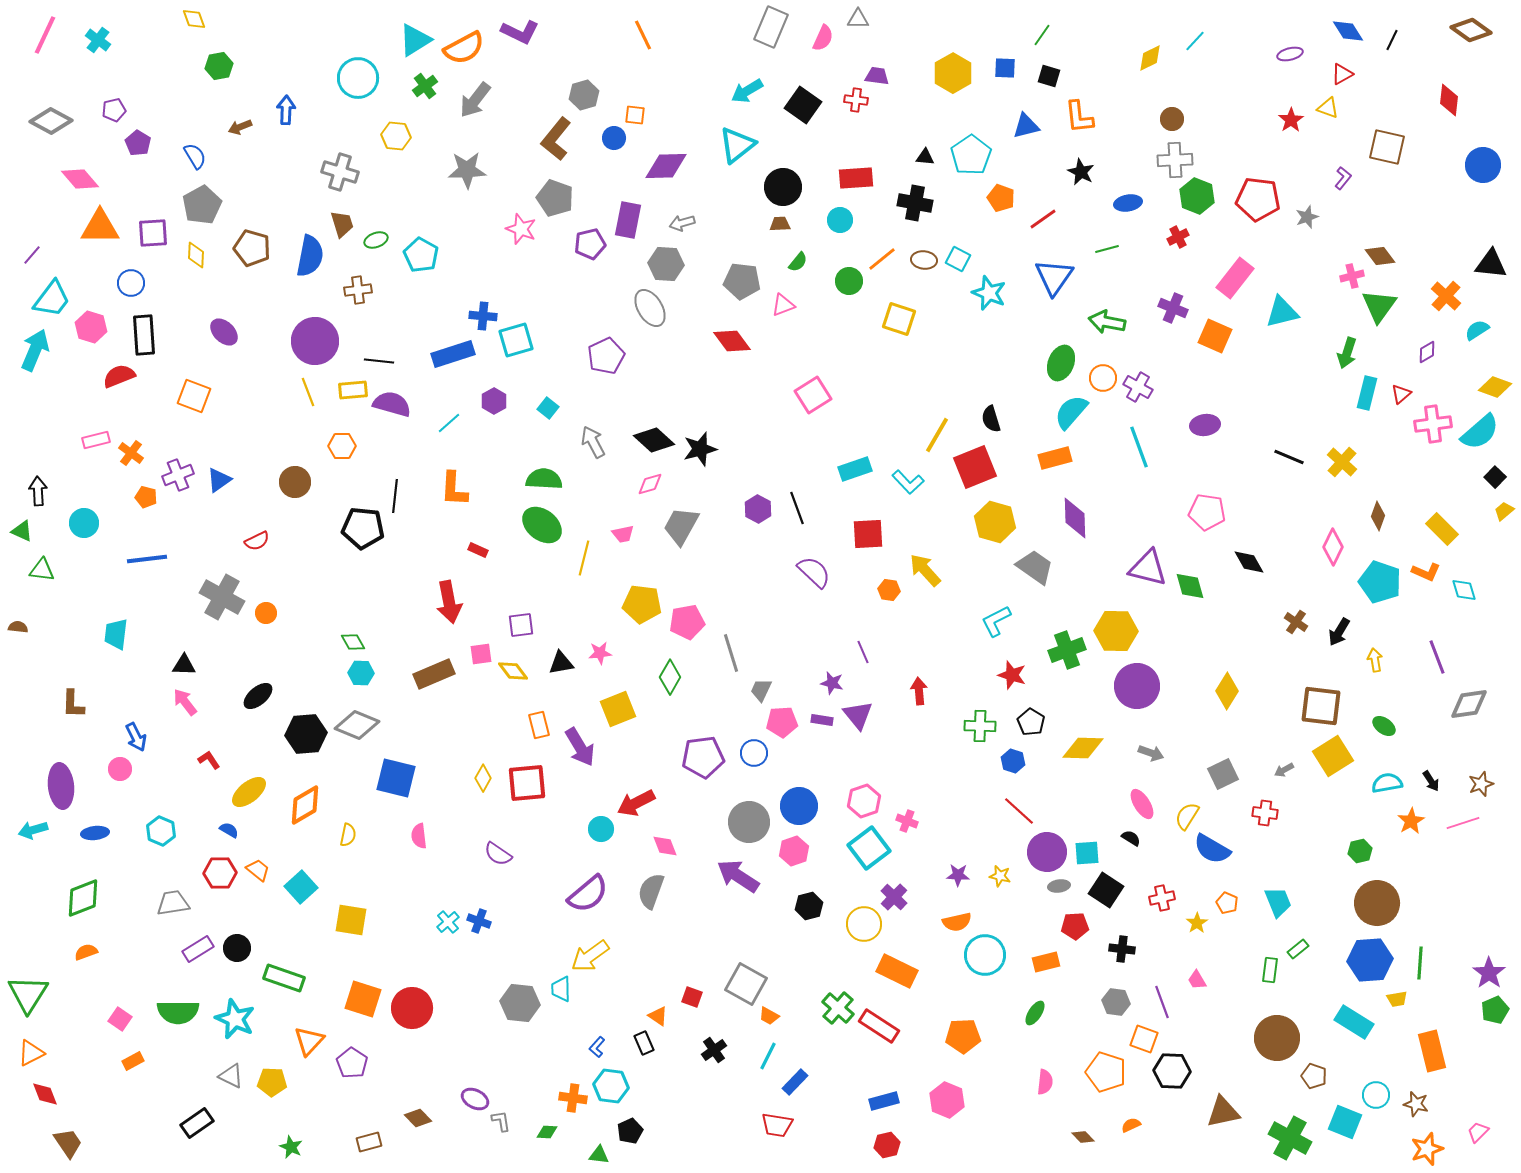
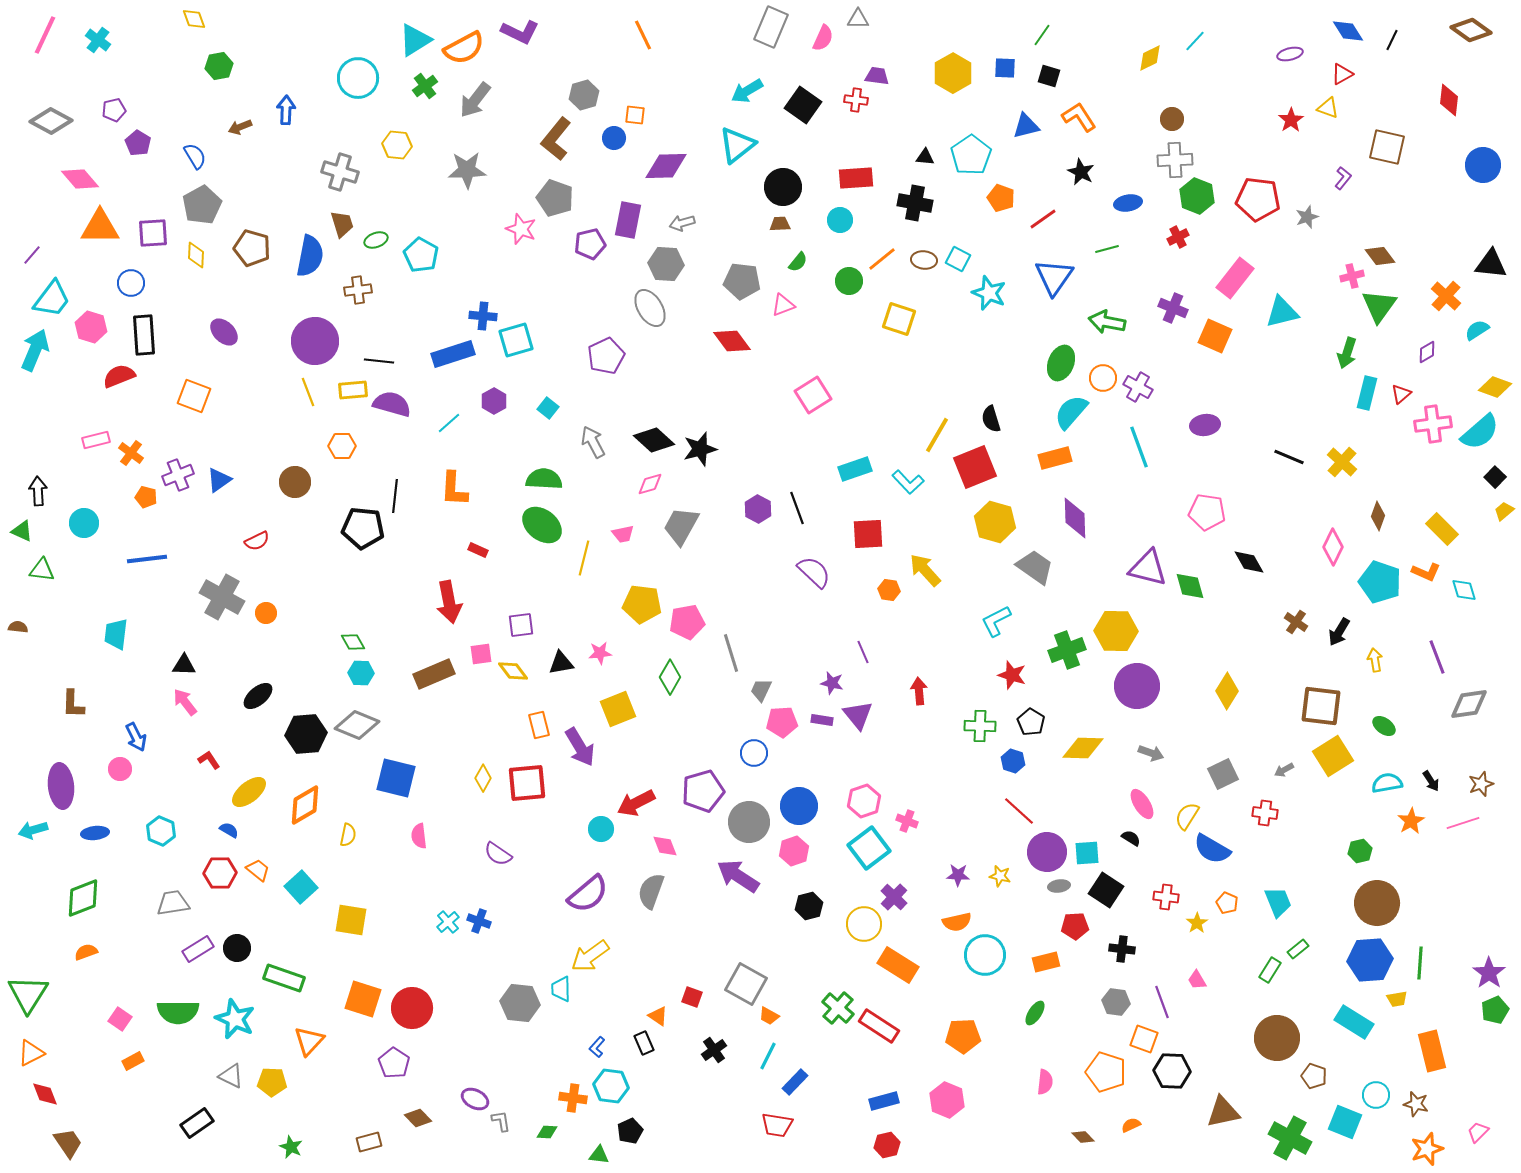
orange L-shape at (1079, 117): rotated 153 degrees clockwise
yellow hexagon at (396, 136): moved 1 px right, 9 px down
purple pentagon at (703, 757): moved 34 px down; rotated 9 degrees counterclockwise
red cross at (1162, 898): moved 4 px right, 1 px up; rotated 20 degrees clockwise
green rectangle at (1270, 970): rotated 25 degrees clockwise
orange rectangle at (897, 971): moved 1 px right, 6 px up; rotated 6 degrees clockwise
purple pentagon at (352, 1063): moved 42 px right
